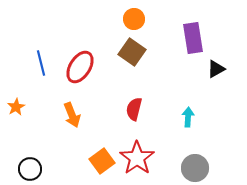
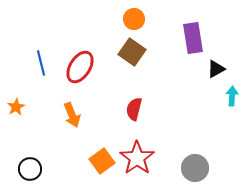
cyan arrow: moved 44 px right, 21 px up
